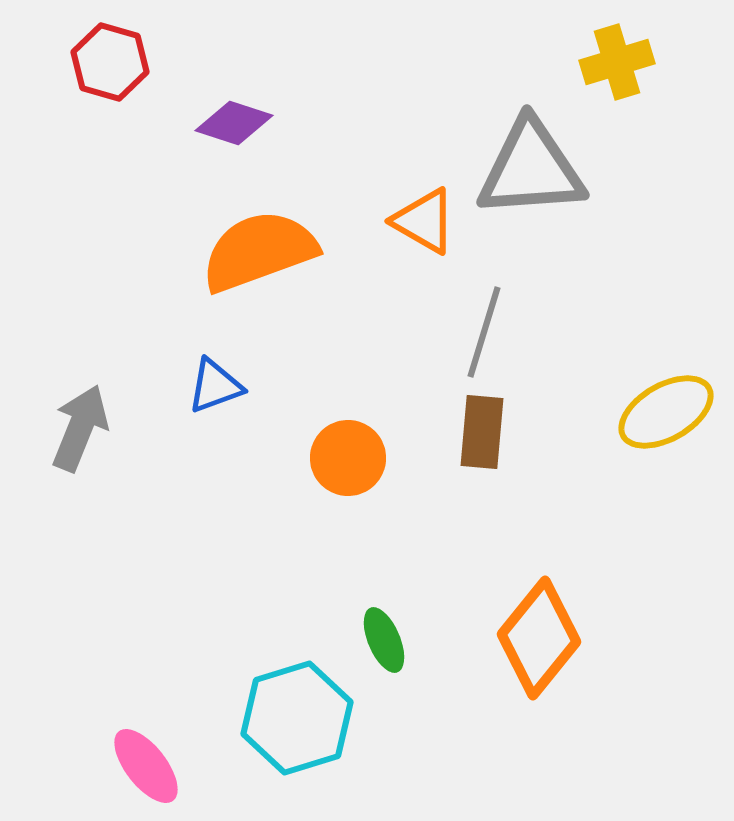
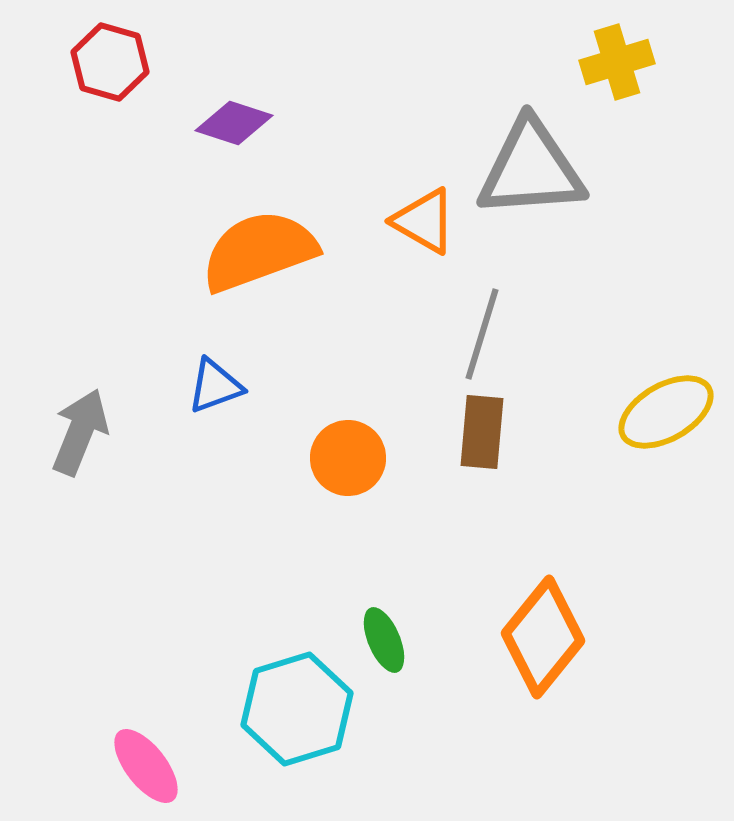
gray line: moved 2 px left, 2 px down
gray arrow: moved 4 px down
orange diamond: moved 4 px right, 1 px up
cyan hexagon: moved 9 px up
